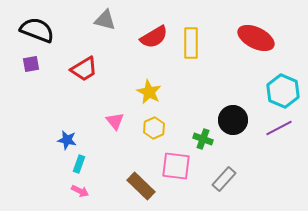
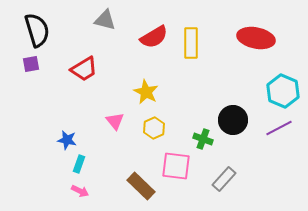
black semicircle: rotated 52 degrees clockwise
red ellipse: rotated 15 degrees counterclockwise
yellow star: moved 3 px left
